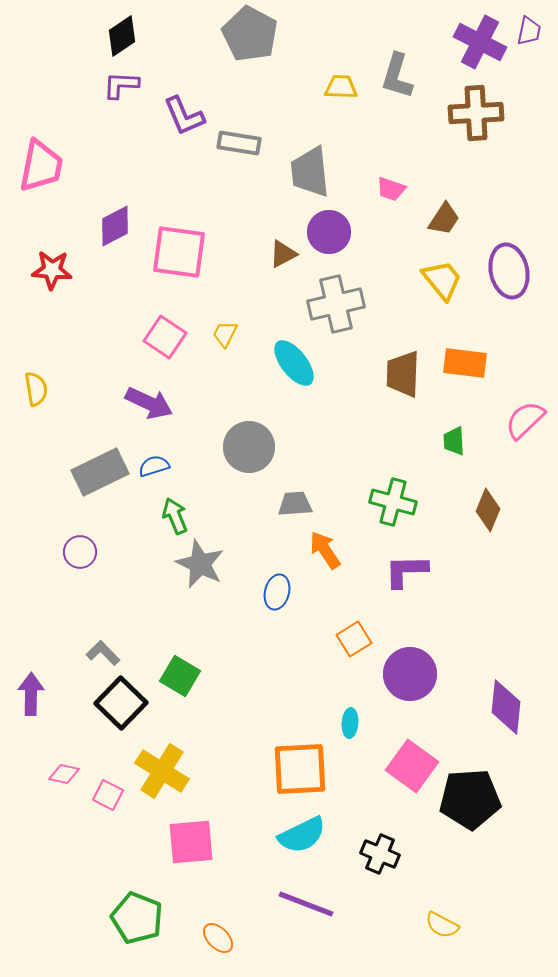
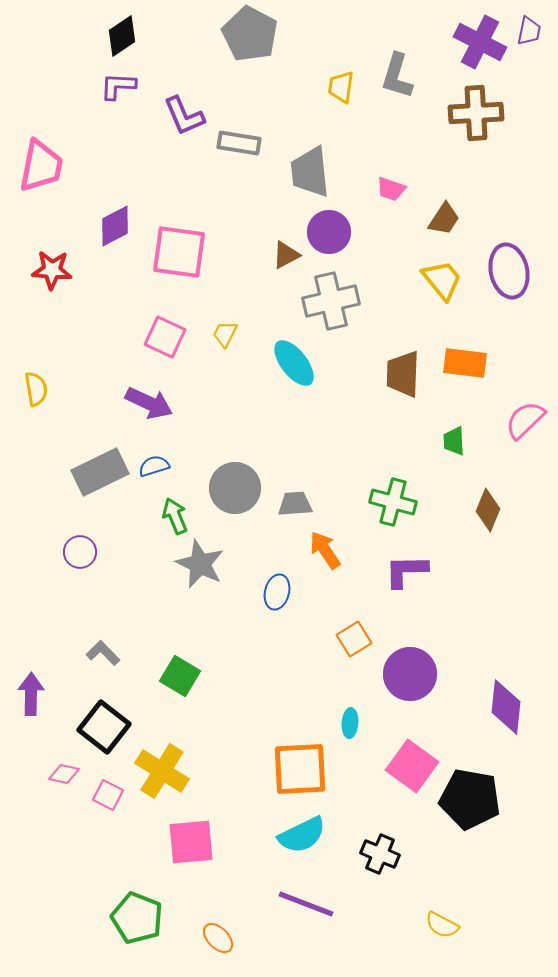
purple L-shape at (121, 85): moved 3 px left, 1 px down
yellow trapezoid at (341, 87): rotated 84 degrees counterclockwise
brown triangle at (283, 254): moved 3 px right, 1 px down
gray cross at (336, 304): moved 5 px left, 3 px up
pink square at (165, 337): rotated 9 degrees counterclockwise
gray circle at (249, 447): moved 14 px left, 41 px down
black square at (121, 703): moved 17 px left, 24 px down; rotated 6 degrees counterclockwise
black pentagon at (470, 799): rotated 14 degrees clockwise
